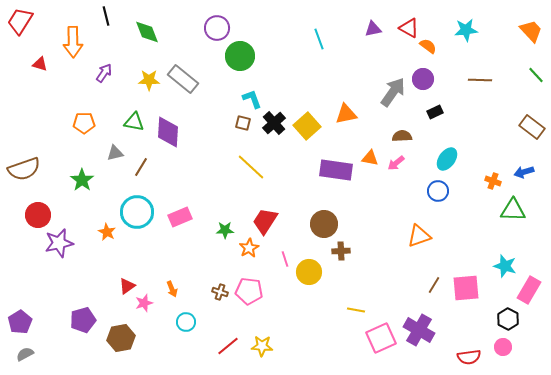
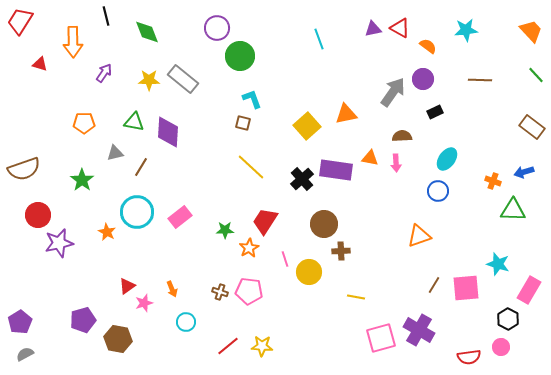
red triangle at (409, 28): moved 9 px left
black cross at (274, 123): moved 28 px right, 56 px down
pink arrow at (396, 163): rotated 54 degrees counterclockwise
pink rectangle at (180, 217): rotated 15 degrees counterclockwise
cyan star at (505, 266): moved 7 px left, 2 px up
yellow line at (356, 310): moved 13 px up
brown hexagon at (121, 338): moved 3 px left, 1 px down; rotated 20 degrees clockwise
pink square at (381, 338): rotated 8 degrees clockwise
pink circle at (503, 347): moved 2 px left
